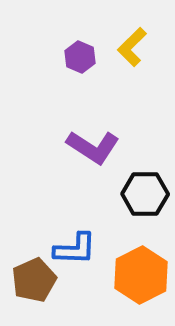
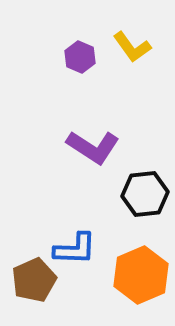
yellow L-shape: rotated 81 degrees counterclockwise
black hexagon: rotated 6 degrees counterclockwise
orange hexagon: rotated 4 degrees clockwise
